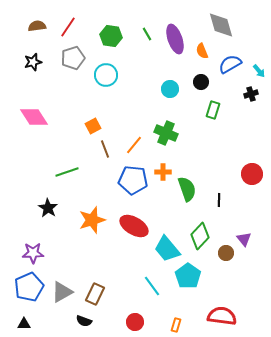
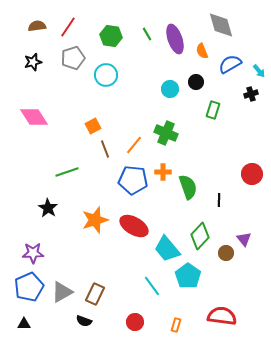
black circle at (201, 82): moved 5 px left
green semicircle at (187, 189): moved 1 px right, 2 px up
orange star at (92, 220): moved 3 px right
